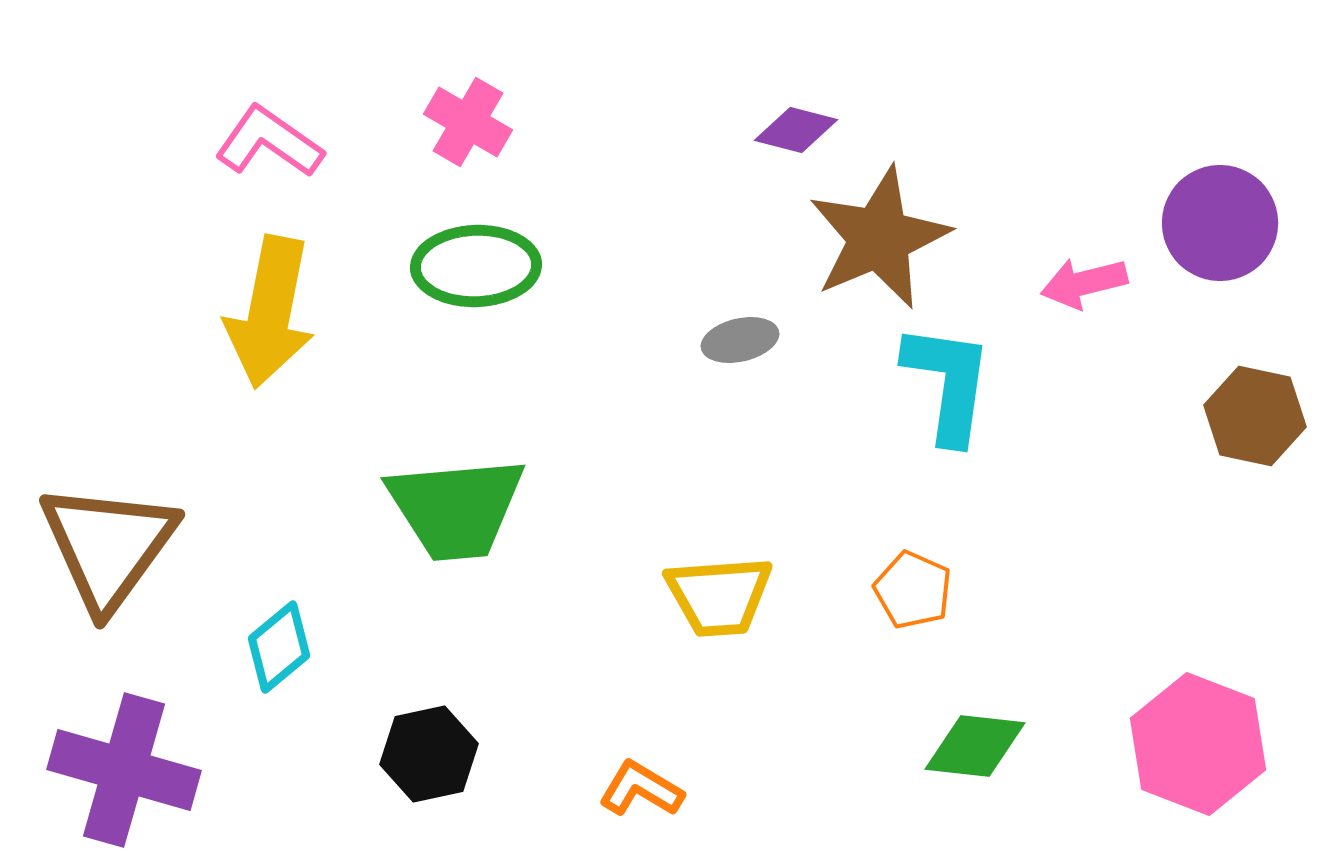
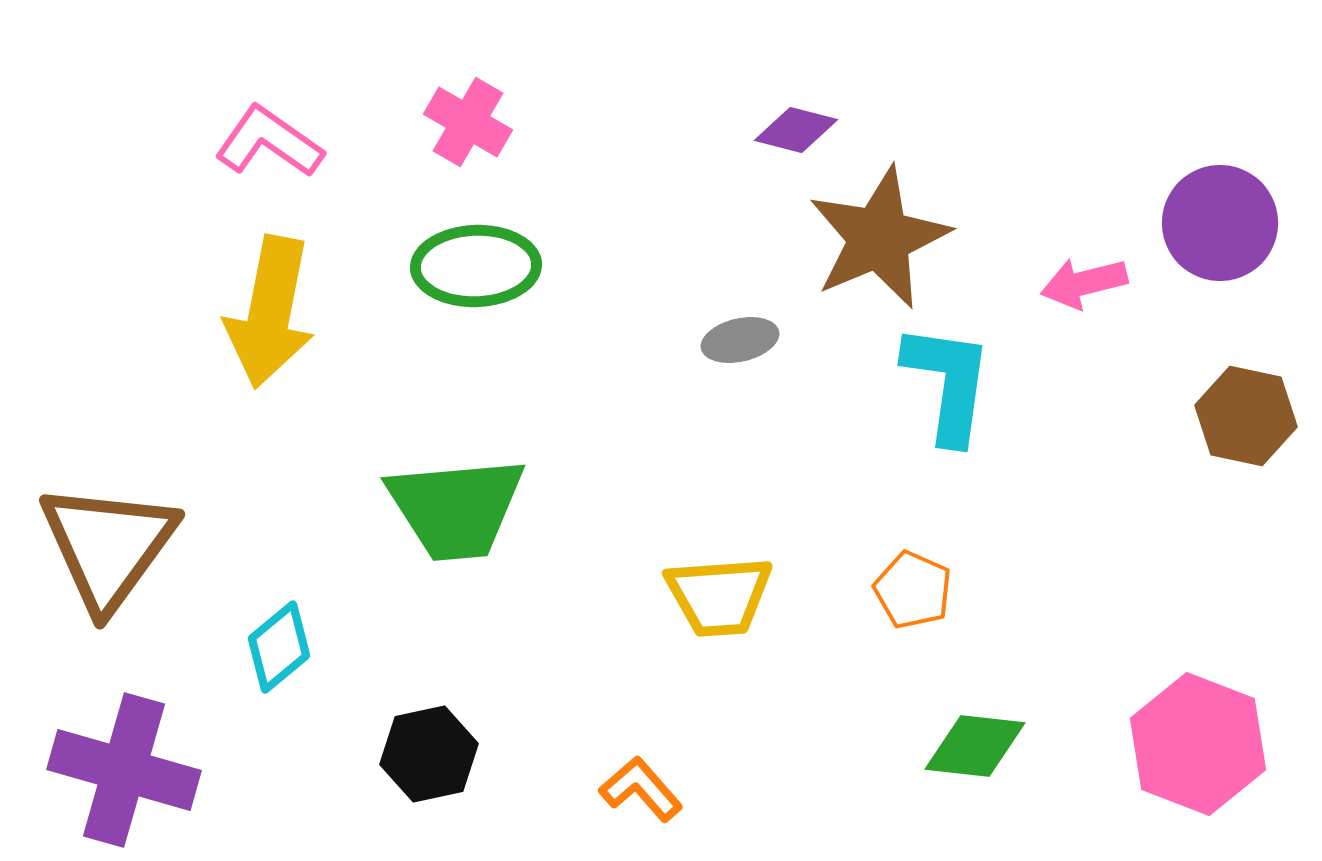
brown hexagon: moved 9 px left
orange L-shape: rotated 18 degrees clockwise
